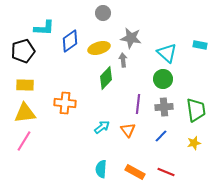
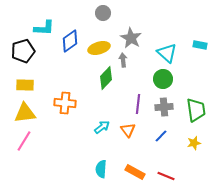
gray star: rotated 20 degrees clockwise
red line: moved 4 px down
